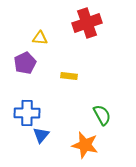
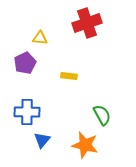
blue cross: moved 1 px up
blue triangle: moved 1 px right, 5 px down
